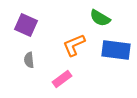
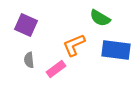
pink rectangle: moved 6 px left, 10 px up
